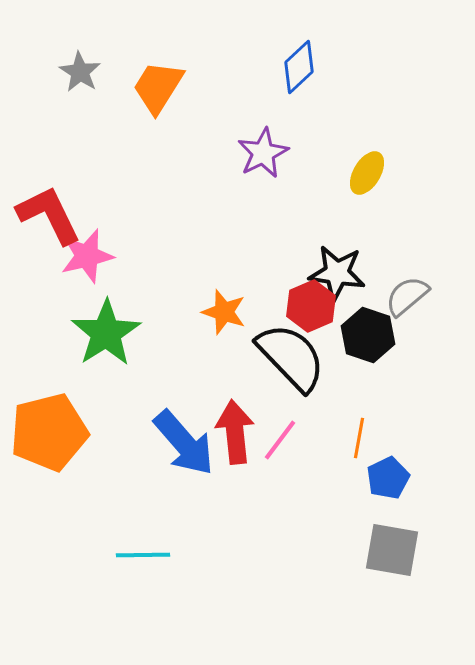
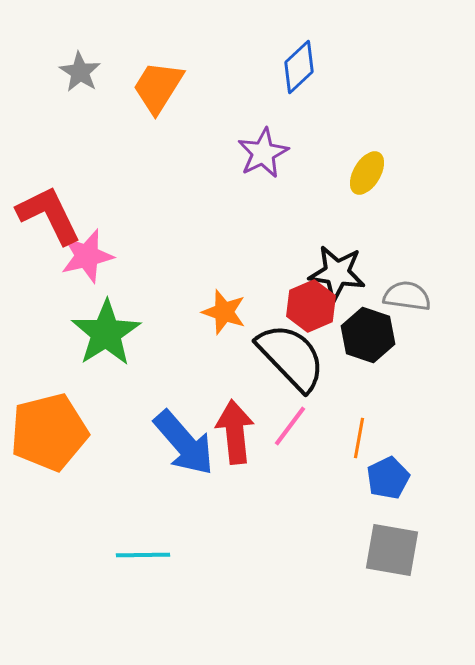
gray semicircle: rotated 48 degrees clockwise
pink line: moved 10 px right, 14 px up
